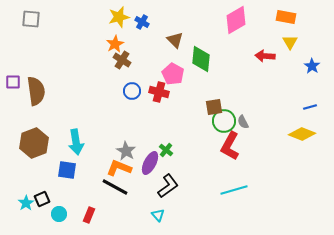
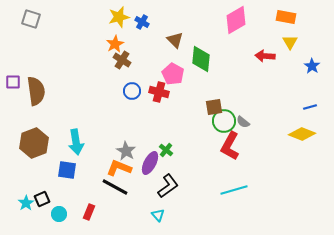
gray square: rotated 12 degrees clockwise
gray semicircle: rotated 24 degrees counterclockwise
red rectangle: moved 3 px up
